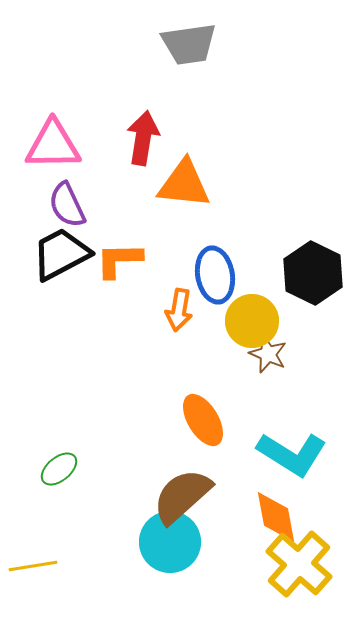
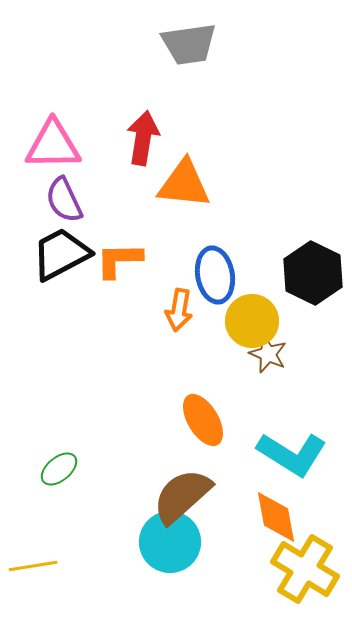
purple semicircle: moved 3 px left, 5 px up
yellow cross: moved 6 px right, 5 px down; rotated 10 degrees counterclockwise
